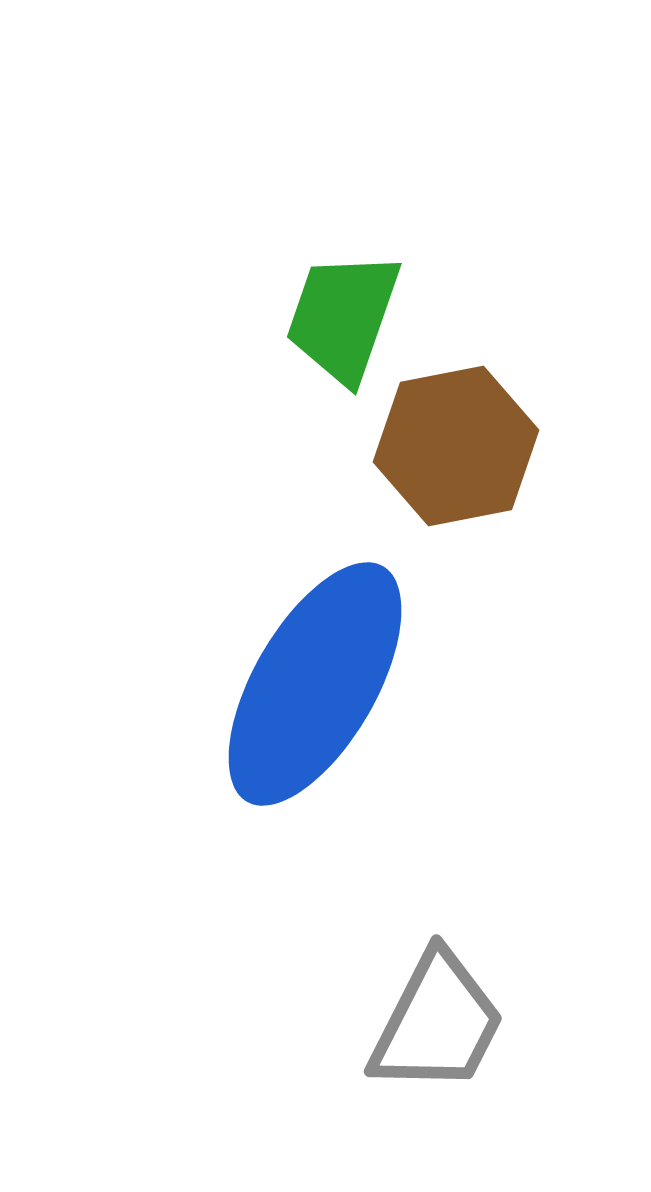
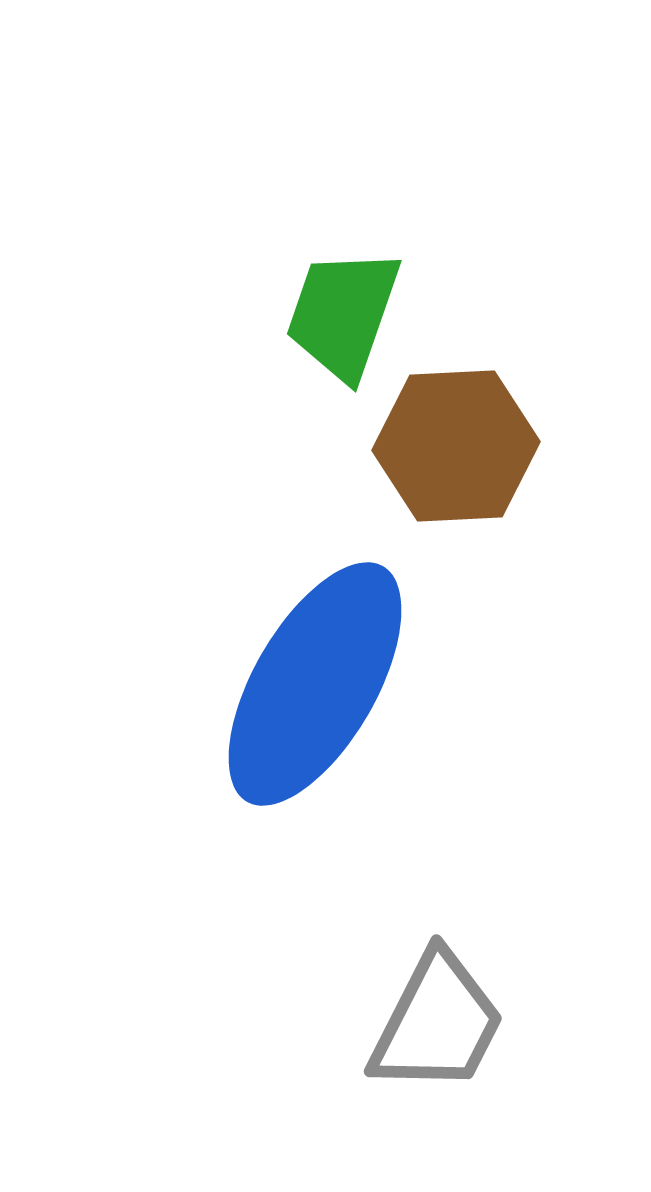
green trapezoid: moved 3 px up
brown hexagon: rotated 8 degrees clockwise
